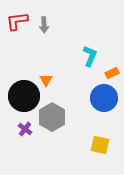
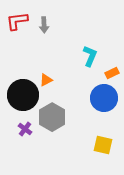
orange triangle: rotated 32 degrees clockwise
black circle: moved 1 px left, 1 px up
yellow square: moved 3 px right
